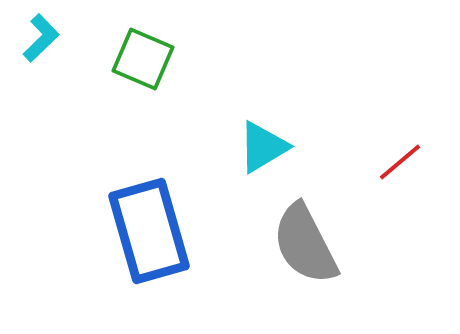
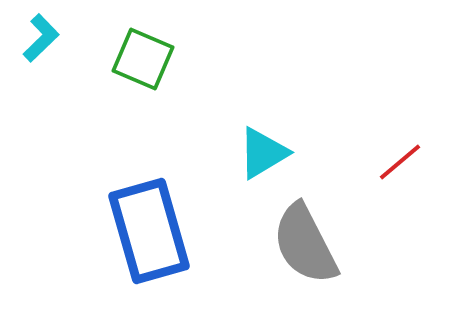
cyan triangle: moved 6 px down
